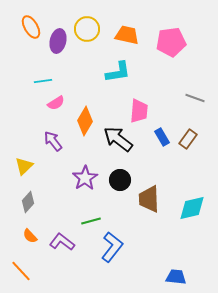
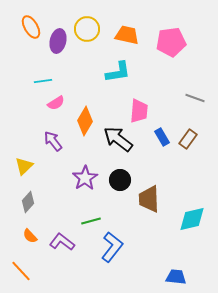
cyan diamond: moved 11 px down
